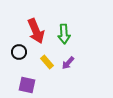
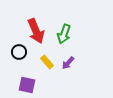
green arrow: rotated 24 degrees clockwise
